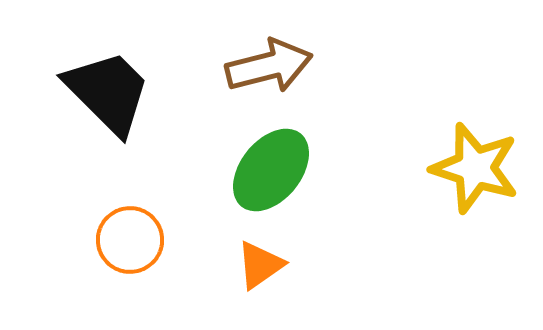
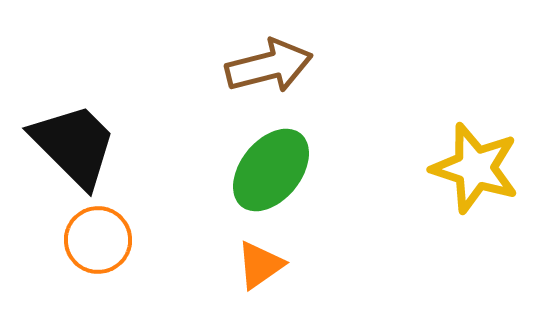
black trapezoid: moved 34 px left, 53 px down
orange circle: moved 32 px left
